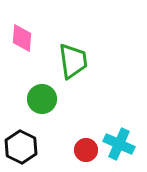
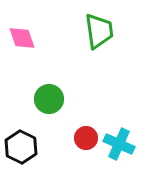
pink diamond: rotated 24 degrees counterclockwise
green trapezoid: moved 26 px right, 30 px up
green circle: moved 7 px right
red circle: moved 12 px up
